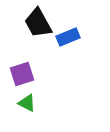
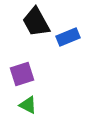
black trapezoid: moved 2 px left, 1 px up
green triangle: moved 1 px right, 2 px down
